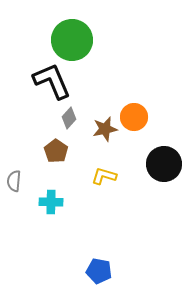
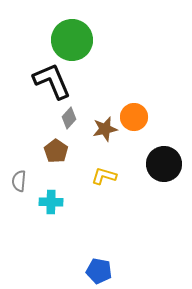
gray semicircle: moved 5 px right
